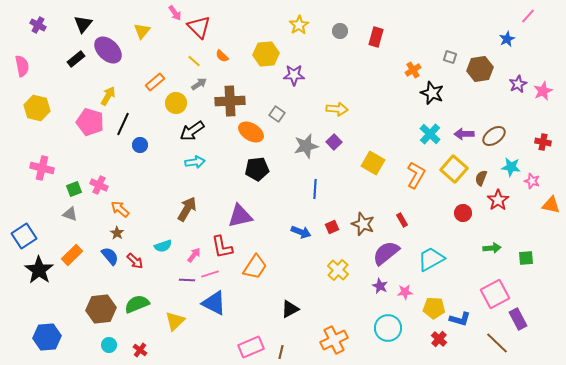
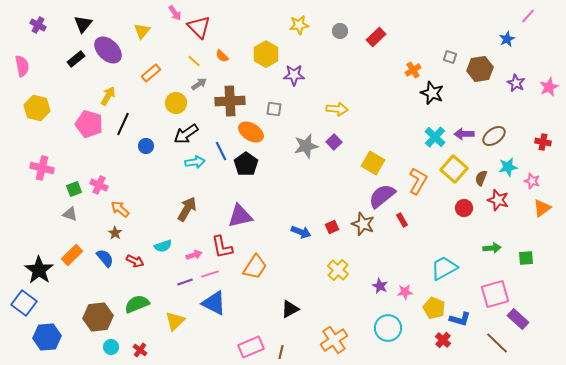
yellow star at (299, 25): rotated 24 degrees clockwise
red rectangle at (376, 37): rotated 30 degrees clockwise
yellow hexagon at (266, 54): rotated 25 degrees counterclockwise
orange rectangle at (155, 82): moved 4 px left, 9 px up
purple star at (518, 84): moved 2 px left, 1 px up; rotated 18 degrees counterclockwise
pink star at (543, 91): moved 6 px right, 4 px up
gray square at (277, 114): moved 3 px left, 5 px up; rotated 28 degrees counterclockwise
pink pentagon at (90, 122): moved 1 px left, 2 px down
black arrow at (192, 131): moved 6 px left, 3 px down
cyan cross at (430, 134): moved 5 px right, 3 px down
blue circle at (140, 145): moved 6 px right, 1 px down
cyan star at (511, 167): moved 3 px left; rotated 18 degrees counterclockwise
black pentagon at (257, 169): moved 11 px left, 5 px up; rotated 30 degrees counterclockwise
orange L-shape at (416, 175): moved 2 px right, 6 px down
blue line at (315, 189): moved 94 px left, 38 px up; rotated 30 degrees counterclockwise
red star at (498, 200): rotated 20 degrees counterclockwise
orange triangle at (551, 205): moved 9 px left, 3 px down; rotated 48 degrees counterclockwise
red circle at (463, 213): moved 1 px right, 5 px up
brown star at (117, 233): moved 2 px left
blue square at (24, 236): moved 67 px down; rotated 20 degrees counterclockwise
purple semicircle at (386, 253): moved 4 px left, 57 px up
pink arrow at (194, 255): rotated 35 degrees clockwise
blue semicircle at (110, 256): moved 5 px left, 2 px down
cyan trapezoid at (431, 259): moved 13 px right, 9 px down
red arrow at (135, 261): rotated 18 degrees counterclockwise
purple line at (187, 280): moved 2 px left, 2 px down; rotated 21 degrees counterclockwise
pink square at (495, 294): rotated 12 degrees clockwise
yellow pentagon at (434, 308): rotated 20 degrees clockwise
brown hexagon at (101, 309): moved 3 px left, 8 px down
purple rectangle at (518, 319): rotated 20 degrees counterclockwise
red cross at (439, 339): moved 4 px right, 1 px down
orange cross at (334, 340): rotated 8 degrees counterclockwise
cyan circle at (109, 345): moved 2 px right, 2 px down
